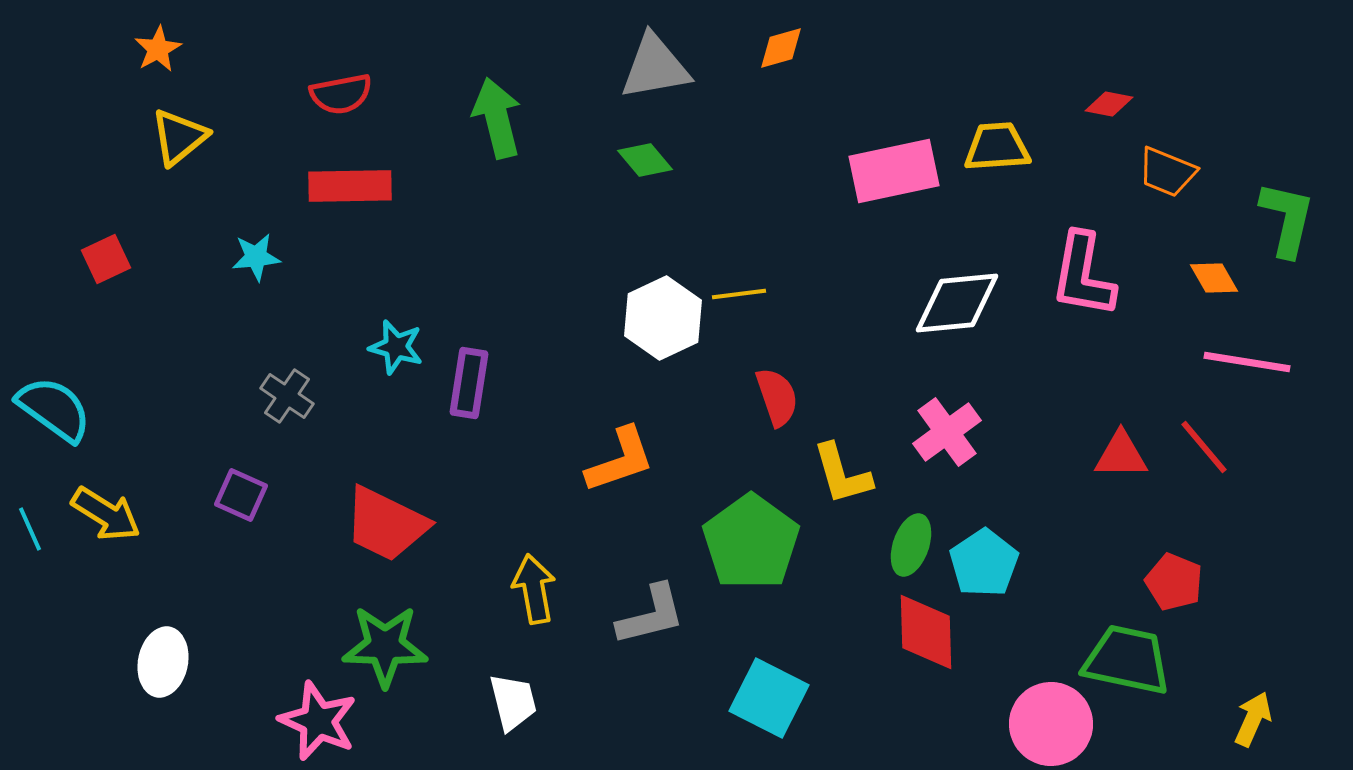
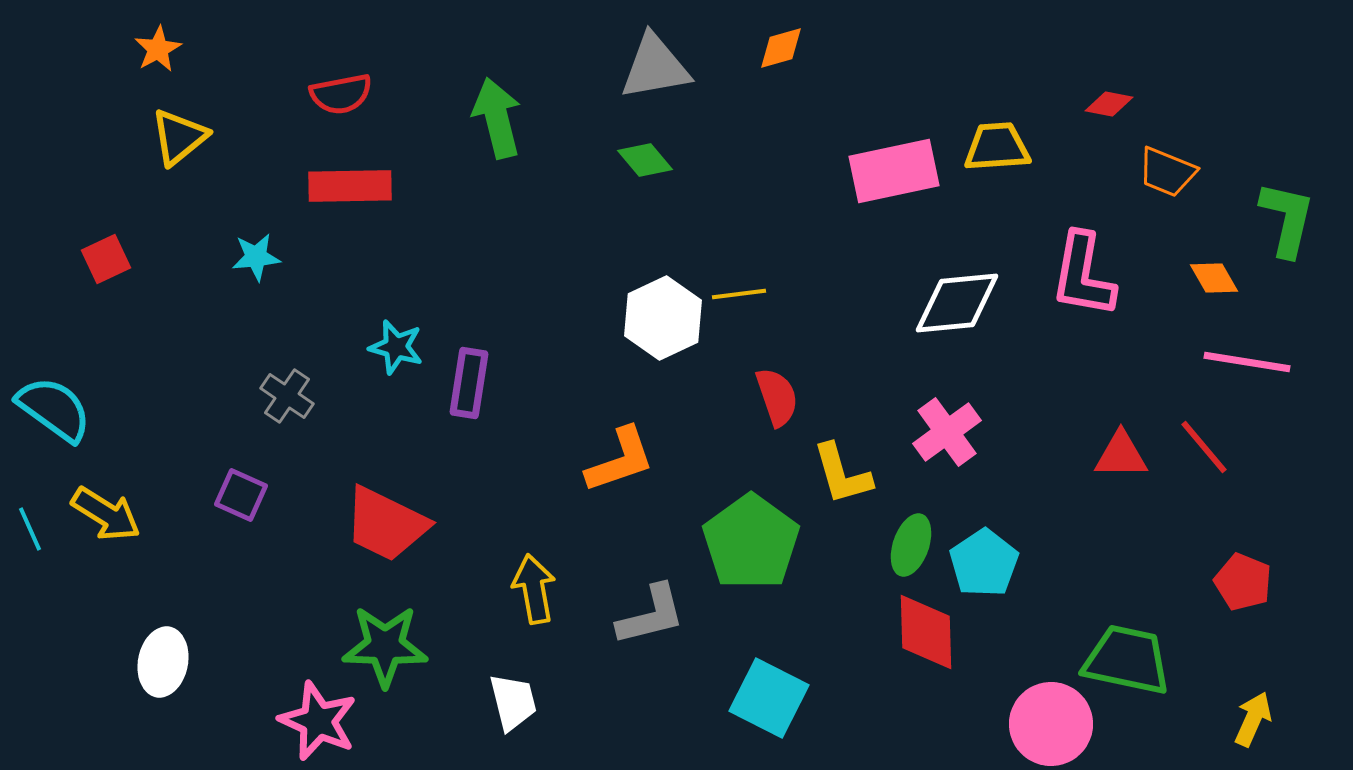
red pentagon at (1174, 582): moved 69 px right
